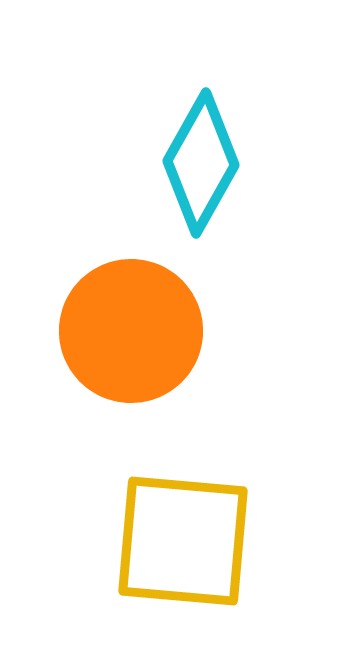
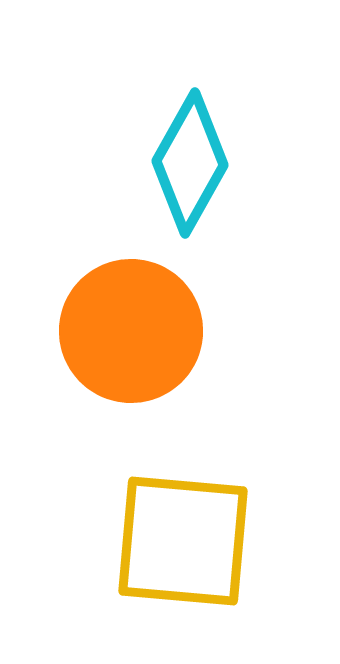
cyan diamond: moved 11 px left
